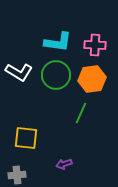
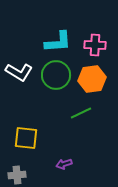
cyan L-shape: rotated 12 degrees counterclockwise
green line: rotated 40 degrees clockwise
